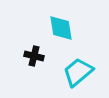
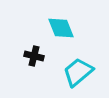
cyan diamond: rotated 12 degrees counterclockwise
